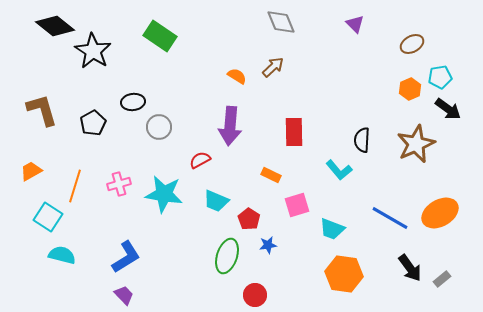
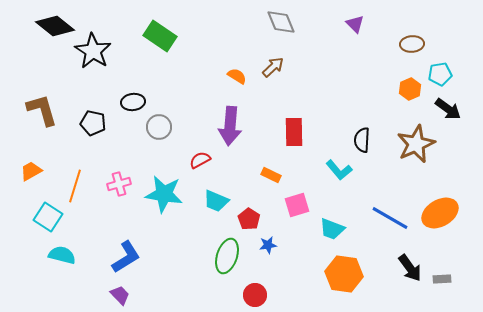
brown ellipse at (412, 44): rotated 25 degrees clockwise
cyan pentagon at (440, 77): moved 3 px up
black pentagon at (93, 123): rotated 30 degrees counterclockwise
gray rectangle at (442, 279): rotated 36 degrees clockwise
purple trapezoid at (124, 295): moved 4 px left
